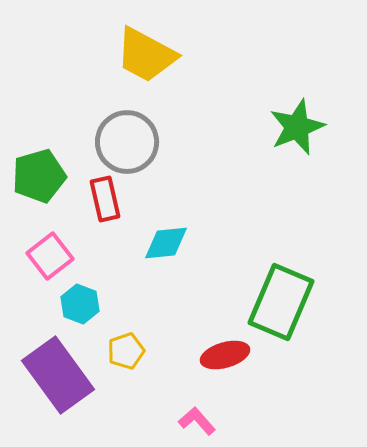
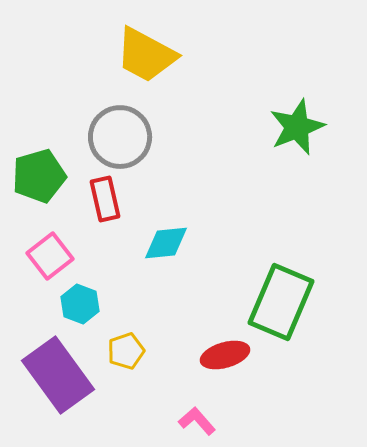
gray circle: moved 7 px left, 5 px up
